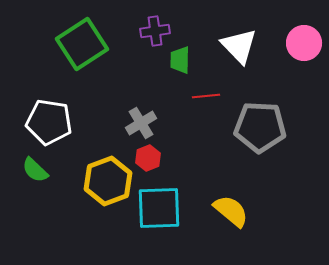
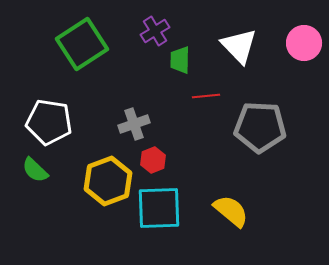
purple cross: rotated 24 degrees counterclockwise
gray cross: moved 7 px left, 1 px down; rotated 12 degrees clockwise
red hexagon: moved 5 px right, 2 px down
